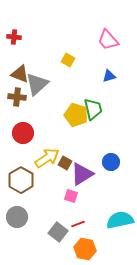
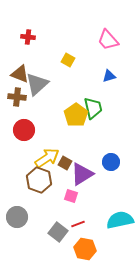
red cross: moved 14 px right
green trapezoid: moved 1 px up
yellow pentagon: rotated 20 degrees clockwise
red circle: moved 1 px right, 3 px up
brown hexagon: moved 18 px right; rotated 10 degrees counterclockwise
